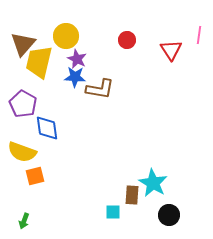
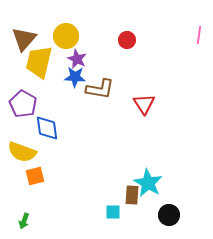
brown triangle: moved 1 px right, 5 px up
red triangle: moved 27 px left, 54 px down
cyan star: moved 5 px left
